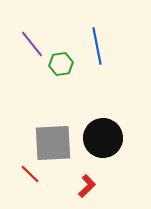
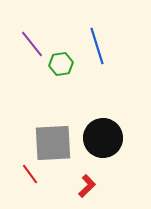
blue line: rotated 6 degrees counterclockwise
red line: rotated 10 degrees clockwise
